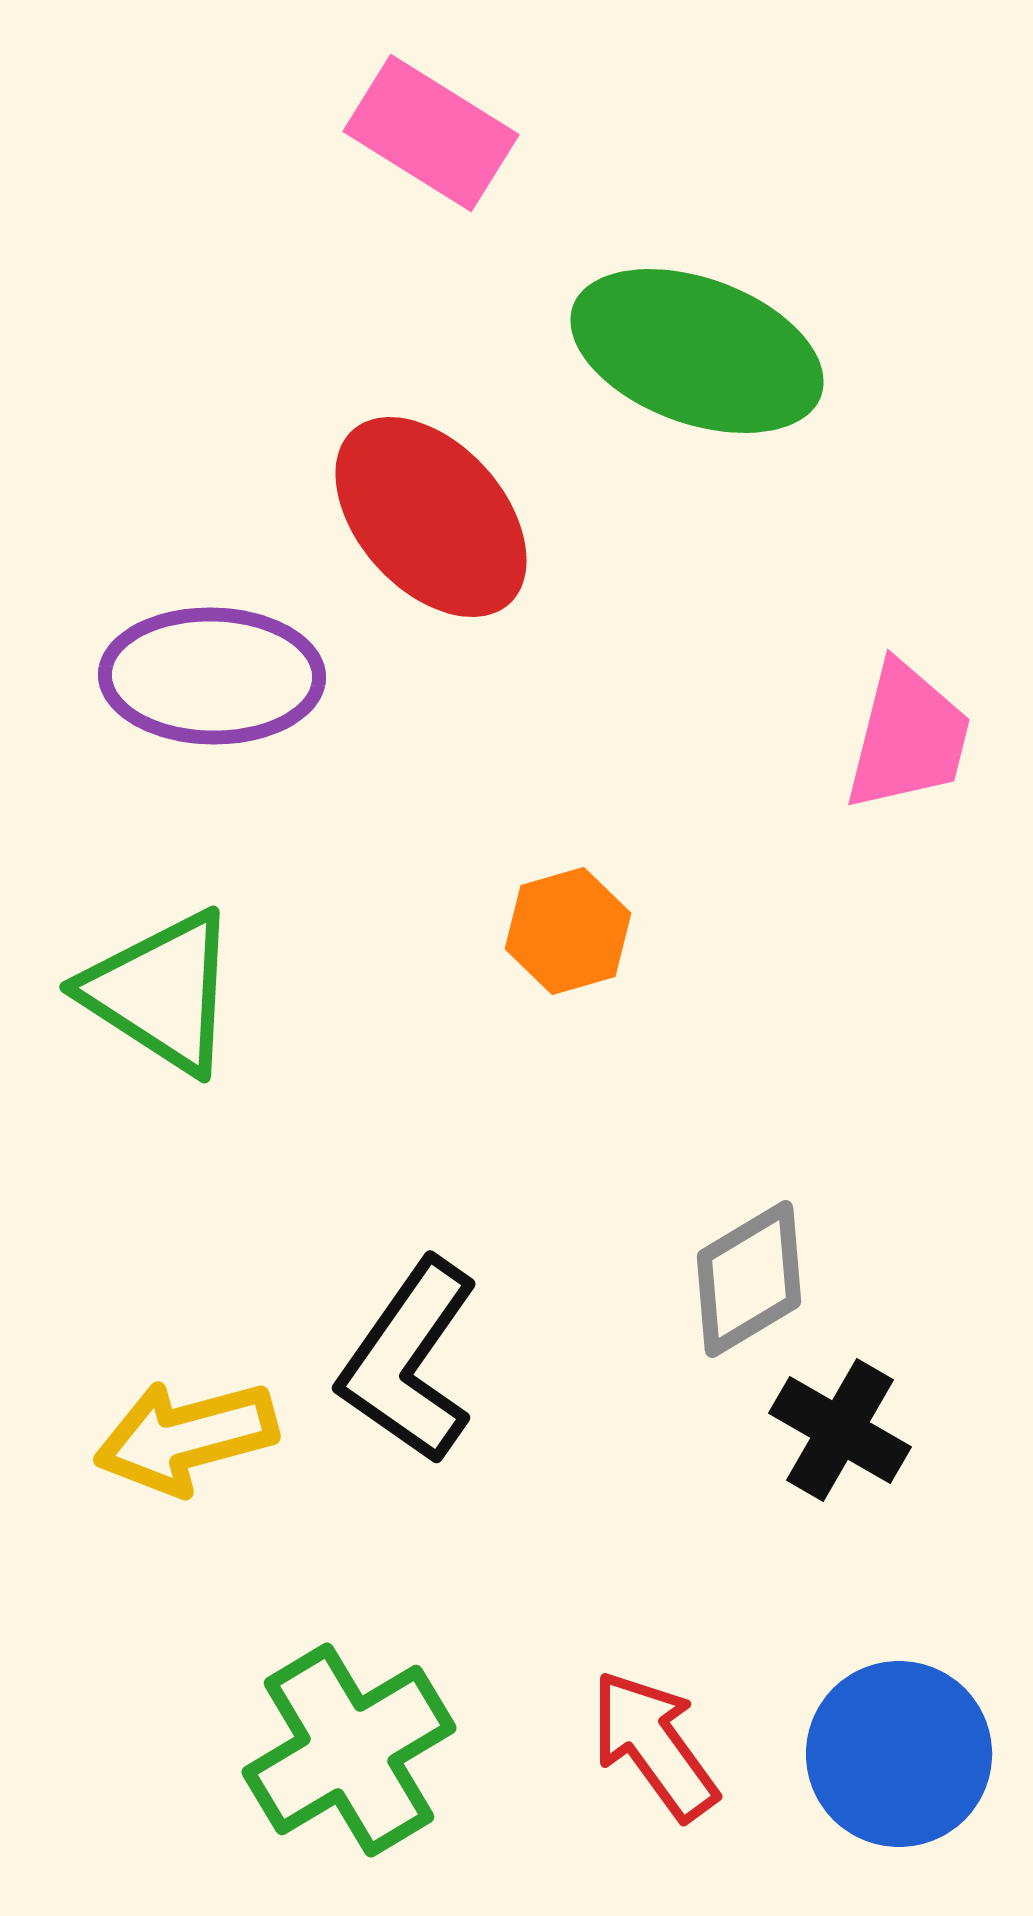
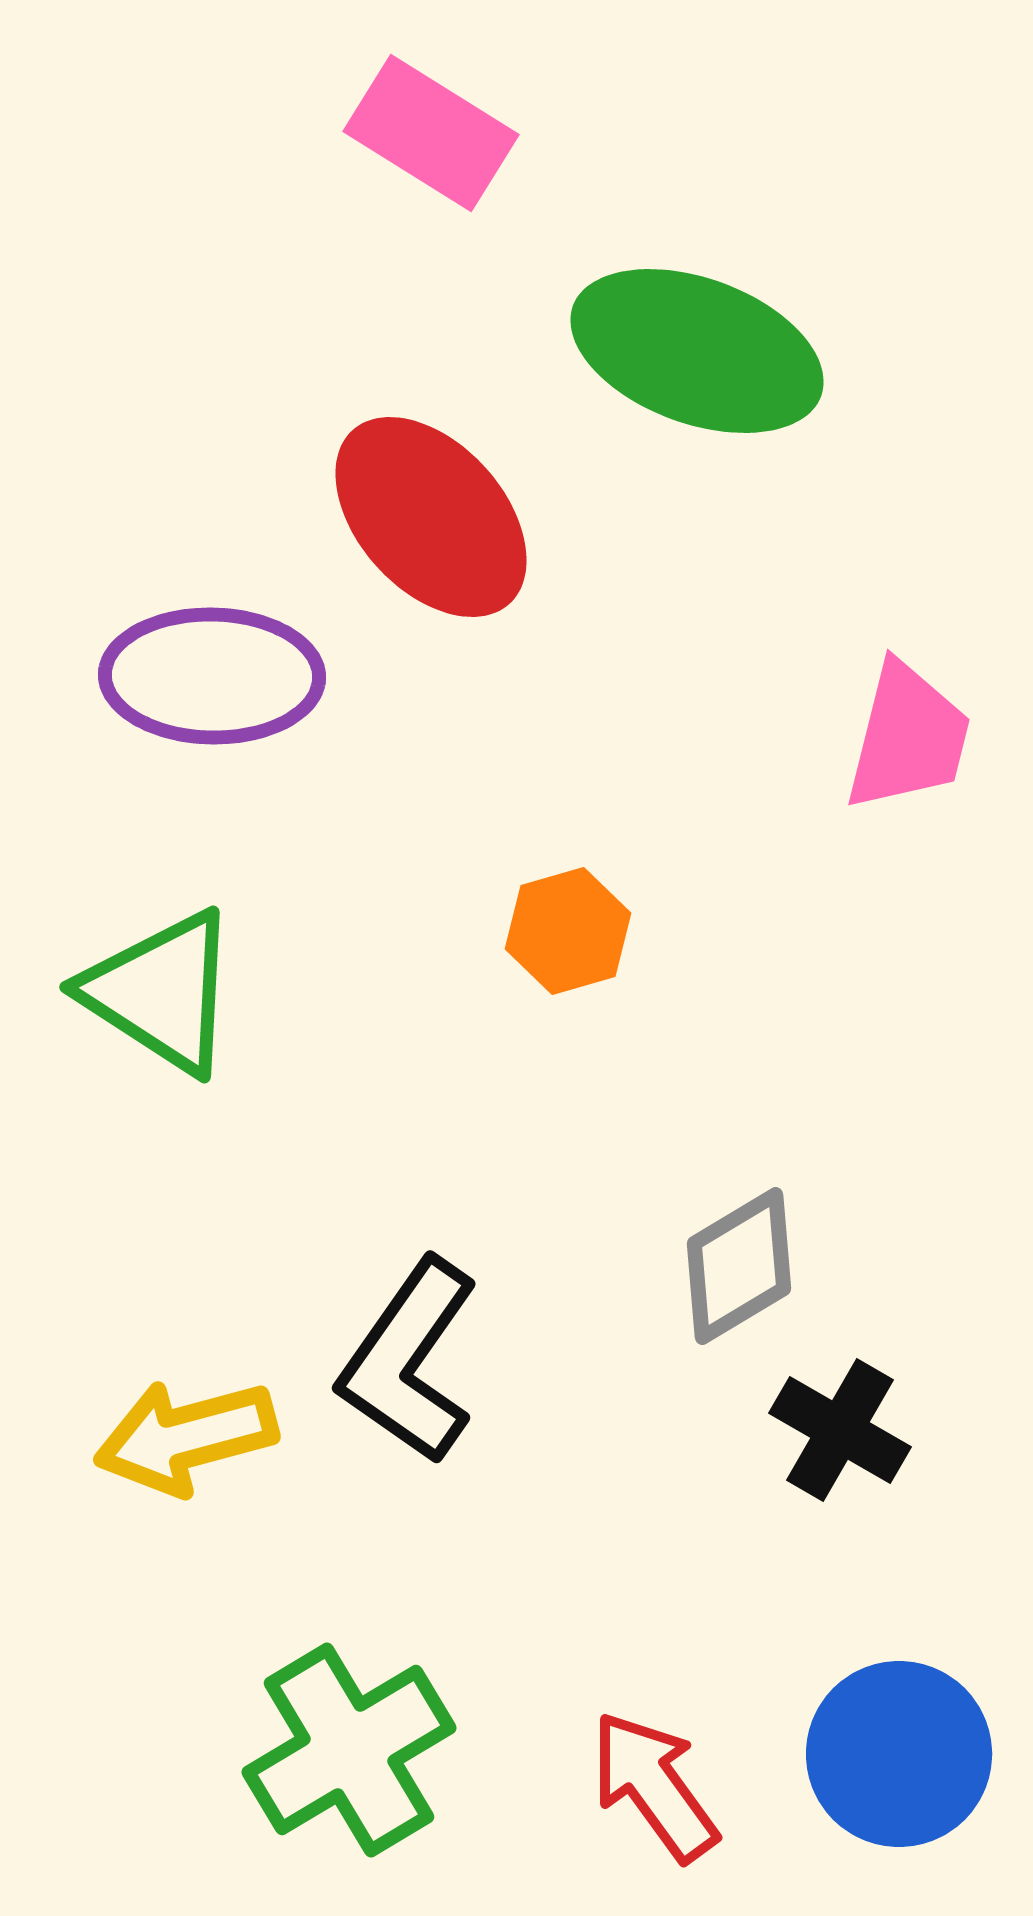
gray diamond: moved 10 px left, 13 px up
red arrow: moved 41 px down
